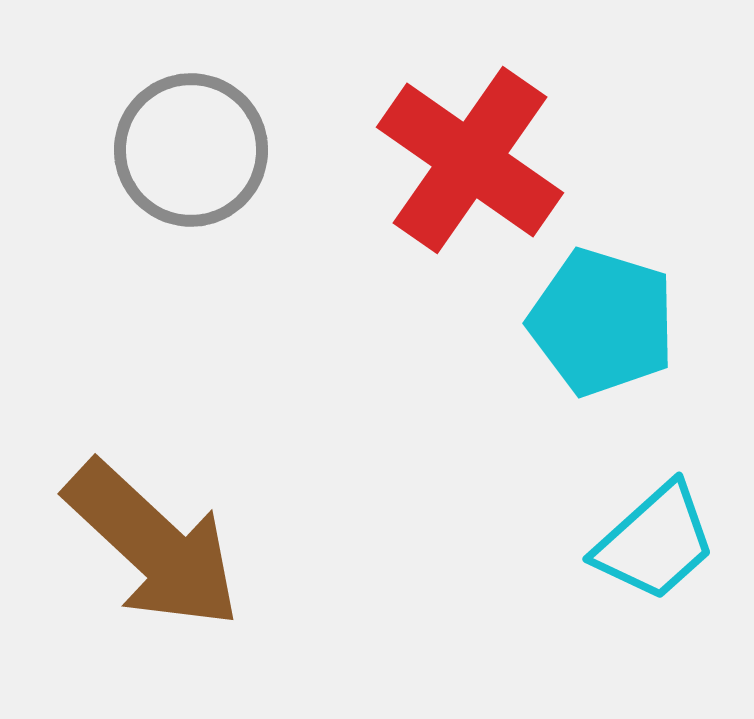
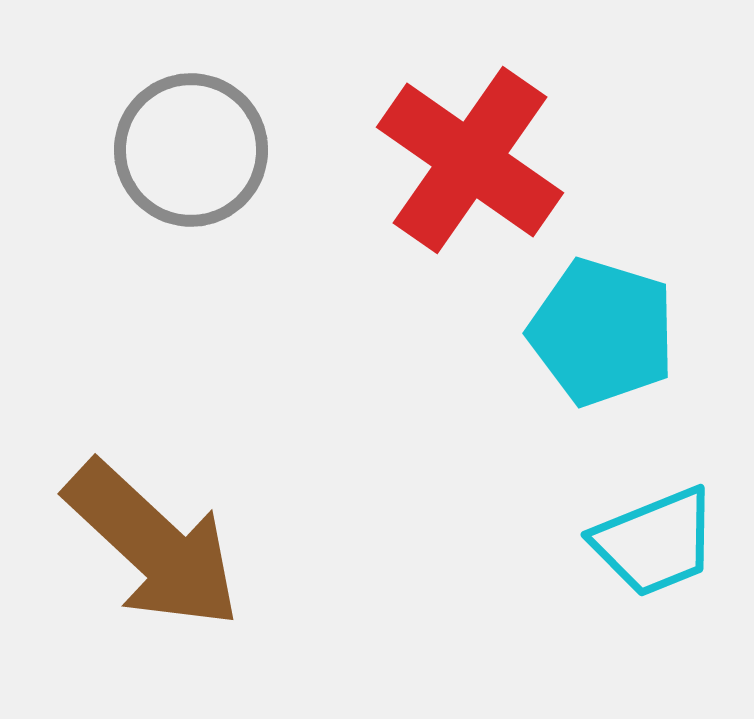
cyan pentagon: moved 10 px down
cyan trapezoid: rotated 20 degrees clockwise
